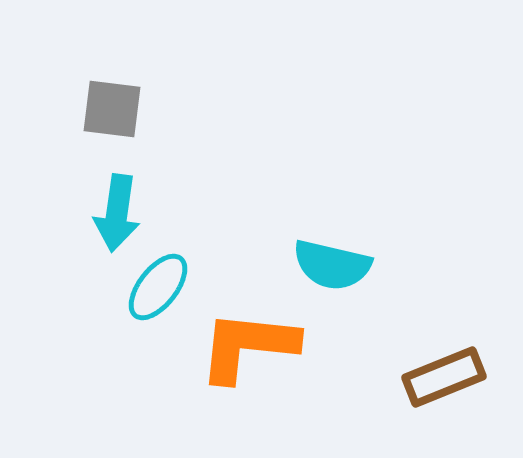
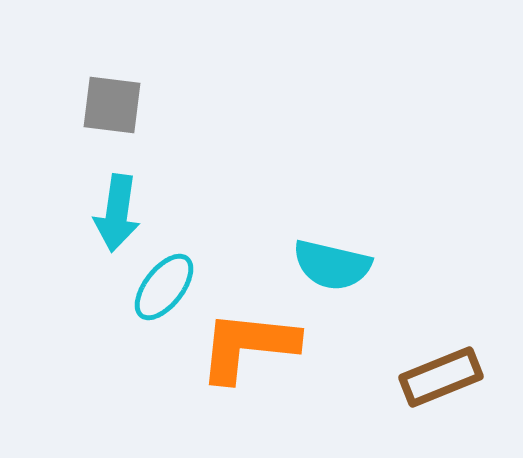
gray square: moved 4 px up
cyan ellipse: moved 6 px right
brown rectangle: moved 3 px left
